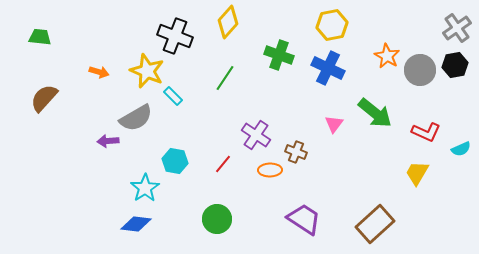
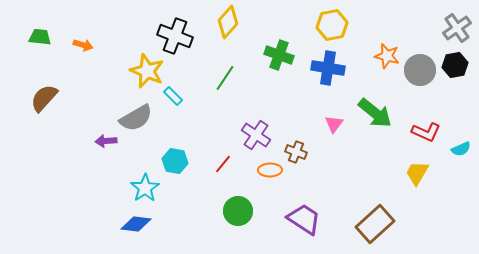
orange star: rotated 15 degrees counterclockwise
blue cross: rotated 16 degrees counterclockwise
orange arrow: moved 16 px left, 27 px up
purple arrow: moved 2 px left
green circle: moved 21 px right, 8 px up
